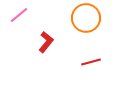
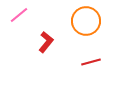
orange circle: moved 3 px down
